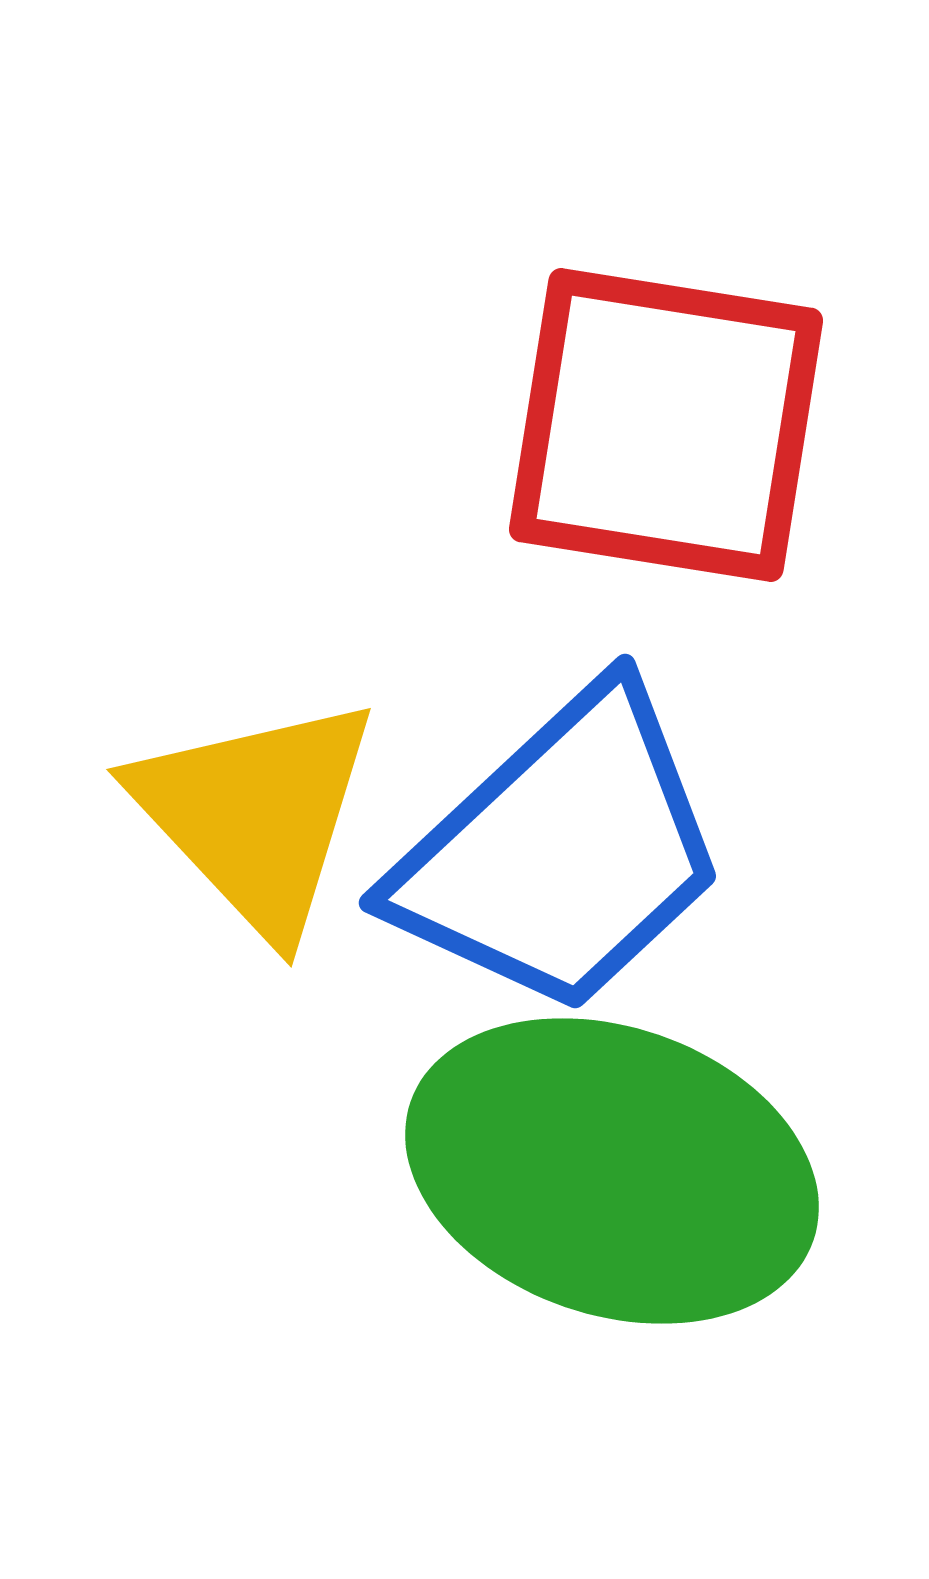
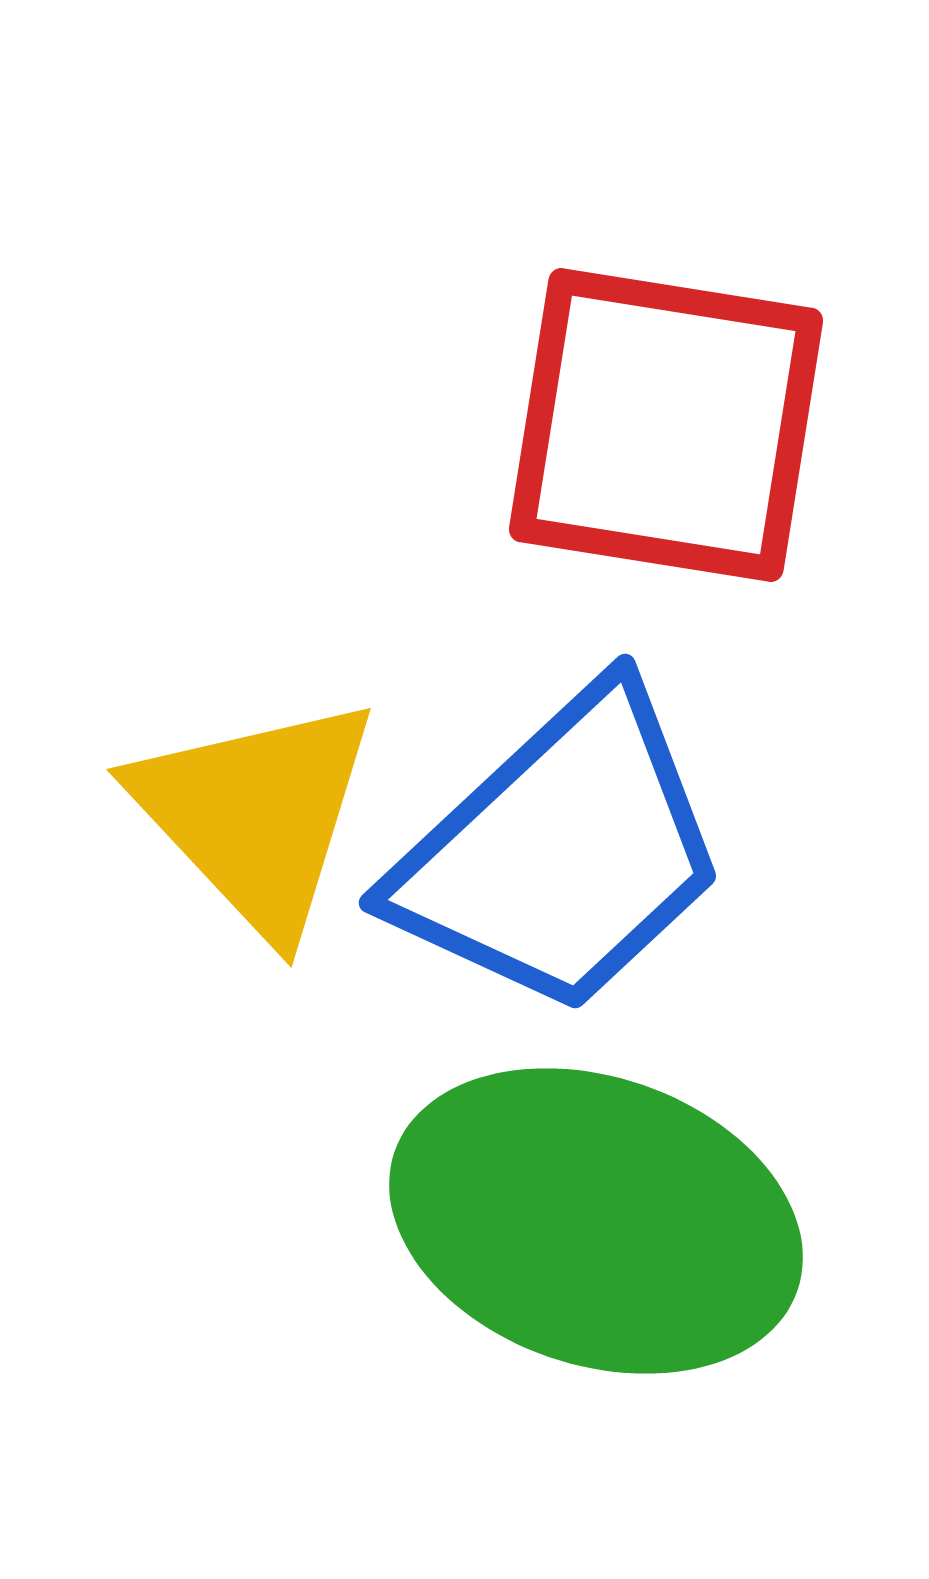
green ellipse: moved 16 px left, 50 px down
